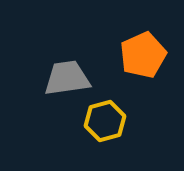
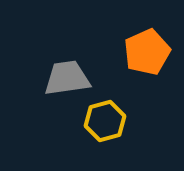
orange pentagon: moved 4 px right, 3 px up
